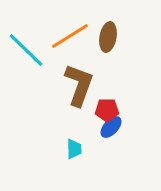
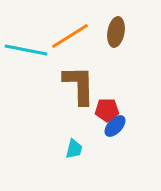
brown ellipse: moved 8 px right, 5 px up
cyan line: rotated 33 degrees counterclockwise
brown L-shape: rotated 21 degrees counterclockwise
blue ellipse: moved 4 px right, 1 px up
cyan trapezoid: rotated 15 degrees clockwise
